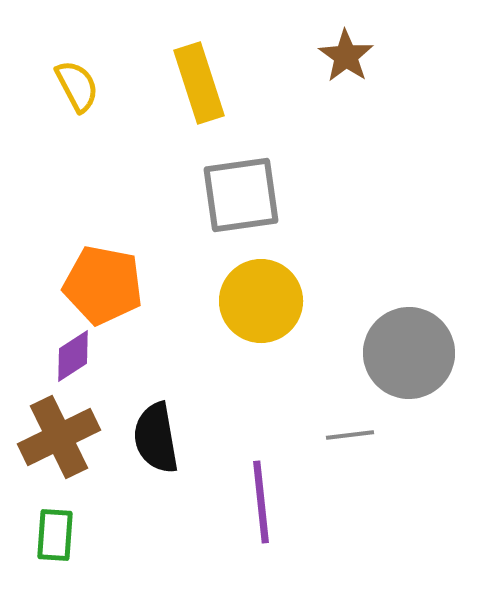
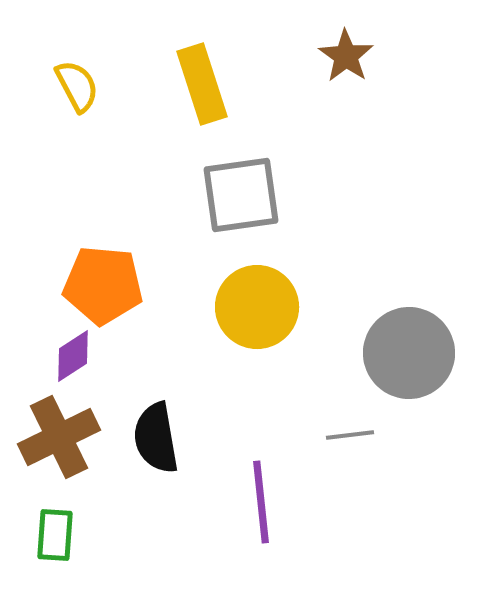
yellow rectangle: moved 3 px right, 1 px down
orange pentagon: rotated 6 degrees counterclockwise
yellow circle: moved 4 px left, 6 px down
